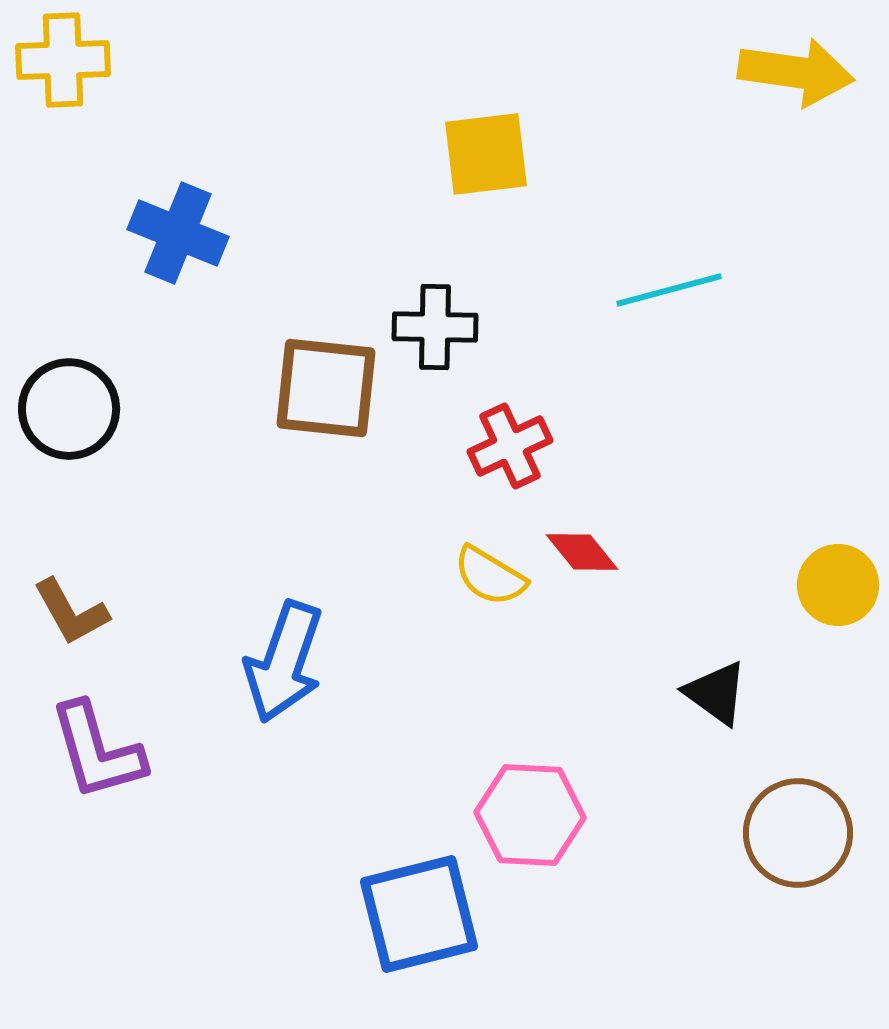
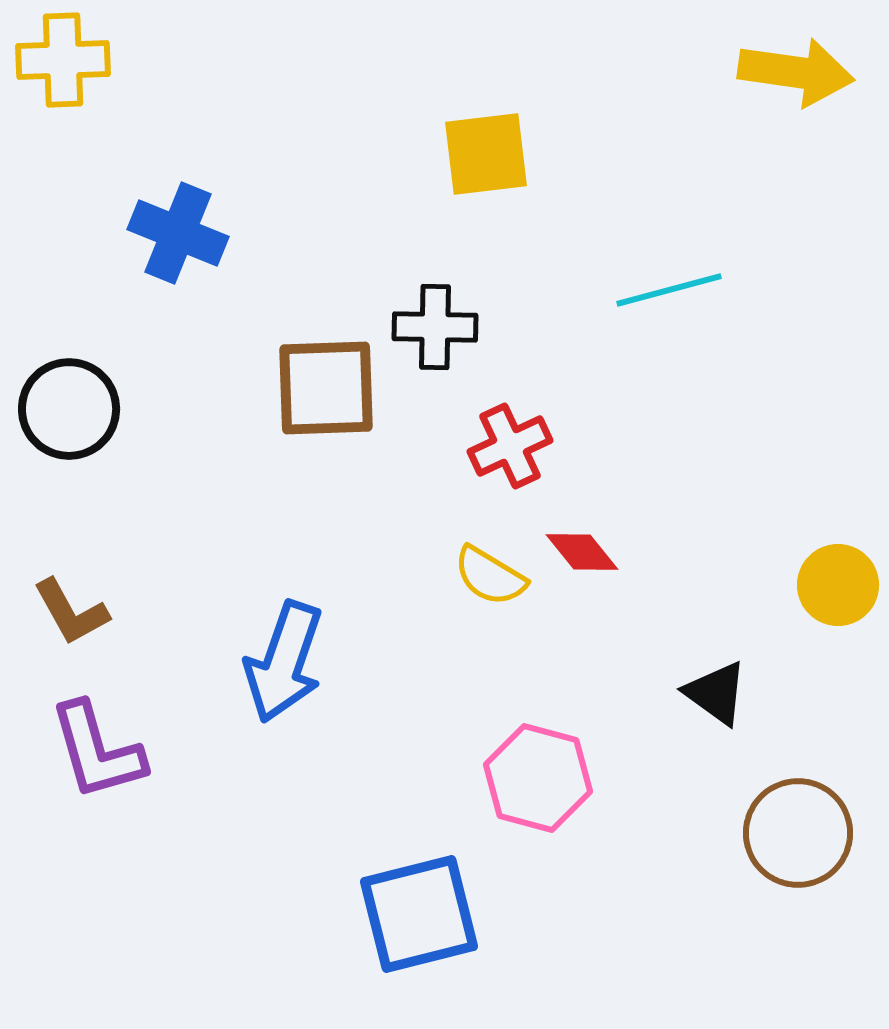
brown square: rotated 8 degrees counterclockwise
pink hexagon: moved 8 px right, 37 px up; rotated 12 degrees clockwise
